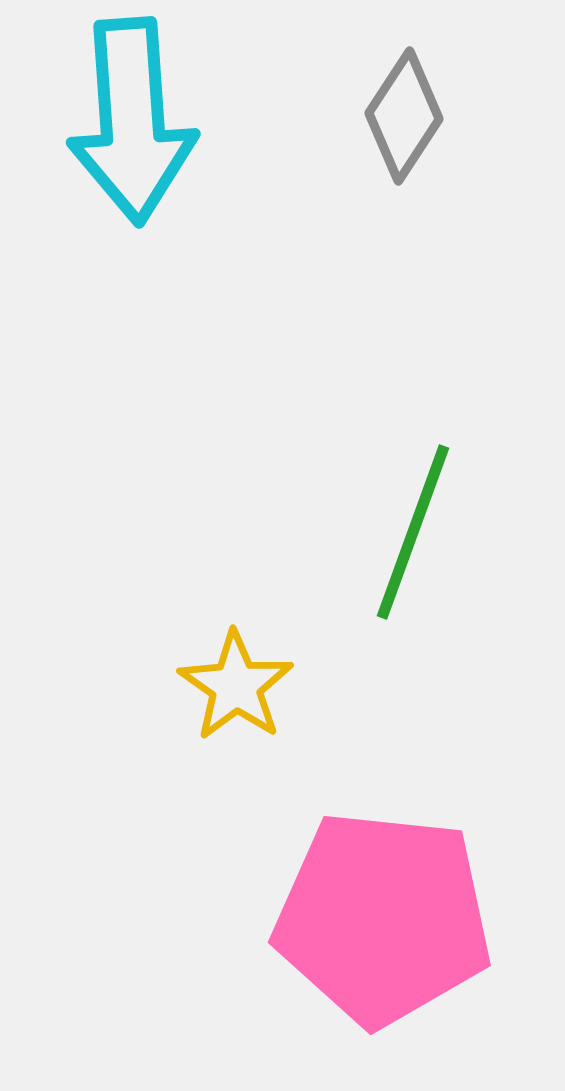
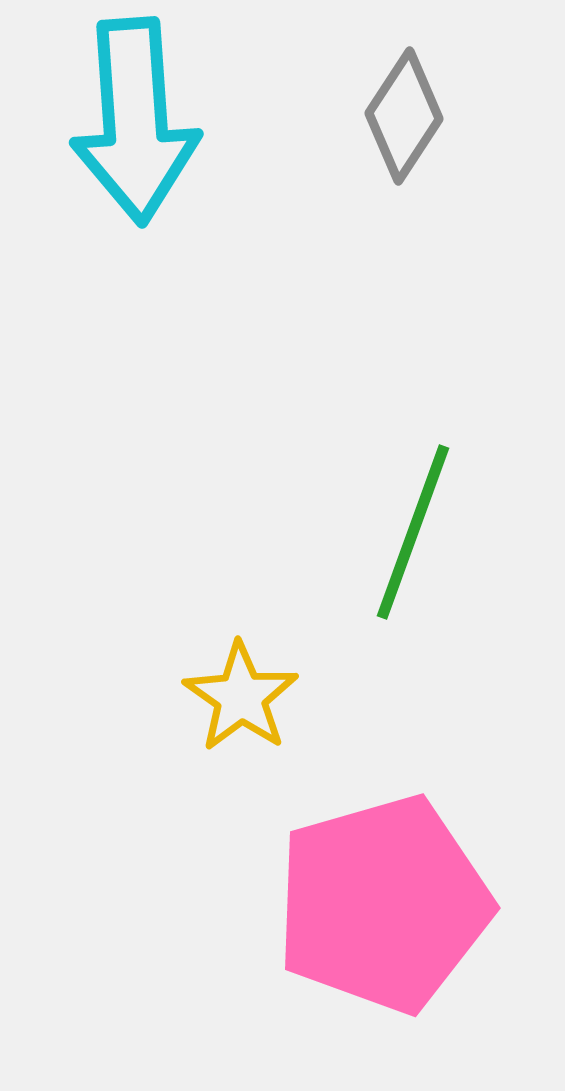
cyan arrow: moved 3 px right
yellow star: moved 5 px right, 11 px down
pink pentagon: moved 14 px up; rotated 22 degrees counterclockwise
